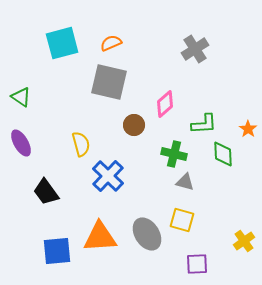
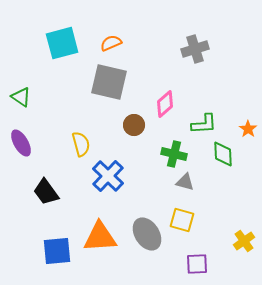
gray cross: rotated 16 degrees clockwise
